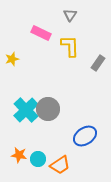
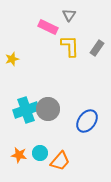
gray triangle: moved 1 px left
pink rectangle: moved 7 px right, 6 px up
gray rectangle: moved 1 px left, 15 px up
cyan cross: rotated 25 degrees clockwise
blue ellipse: moved 2 px right, 15 px up; rotated 20 degrees counterclockwise
cyan circle: moved 2 px right, 6 px up
orange trapezoid: moved 4 px up; rotated 15 degrees counterclockwise
